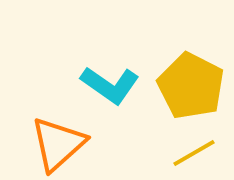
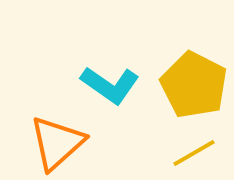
yellow pentagon: moved 3 px right, 1 px up
orange triangle: moved 1 px left, 1 px up
